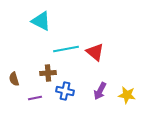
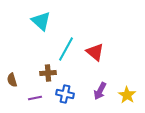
cyan triangle: rotated 15 degrees clockwise
cyan line: rotated 50 degrees counterclockwise
brown semicircle: moved 2 px left, 1 px down
blue cross: moved 3 px down
yellow star: rotated 24 degrees clockwise
